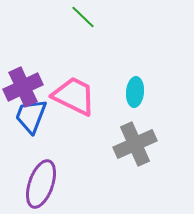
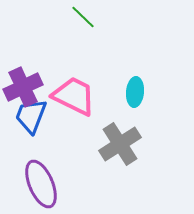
gray cross: moved 15 px left; rotated 9 degrees counterclockwise
purple ellipse: rotated 42 degrees counterclockwise
